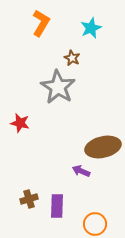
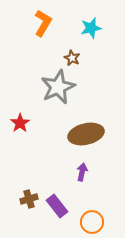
orange L-shape: moved 2 px right
cyan star: rotated 10 degrees clockwise
gray star: rotated 16 degrees clockwise
red star: rotated 24 degrees clockwise
brown ellipse: moved 17 px left, 13 px up
purple arrow: moved 1 px right, 1 px down; rotated 78 degrees clockwise
purple rectangle: rotated 40 degrees counterclockwise
orange circle: moved 3 px left, 2 px up
